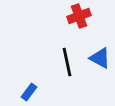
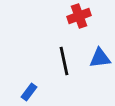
blue triangle: rotated 35 degrees counterclockwise
black line: moved 3 px left, 1 px up
